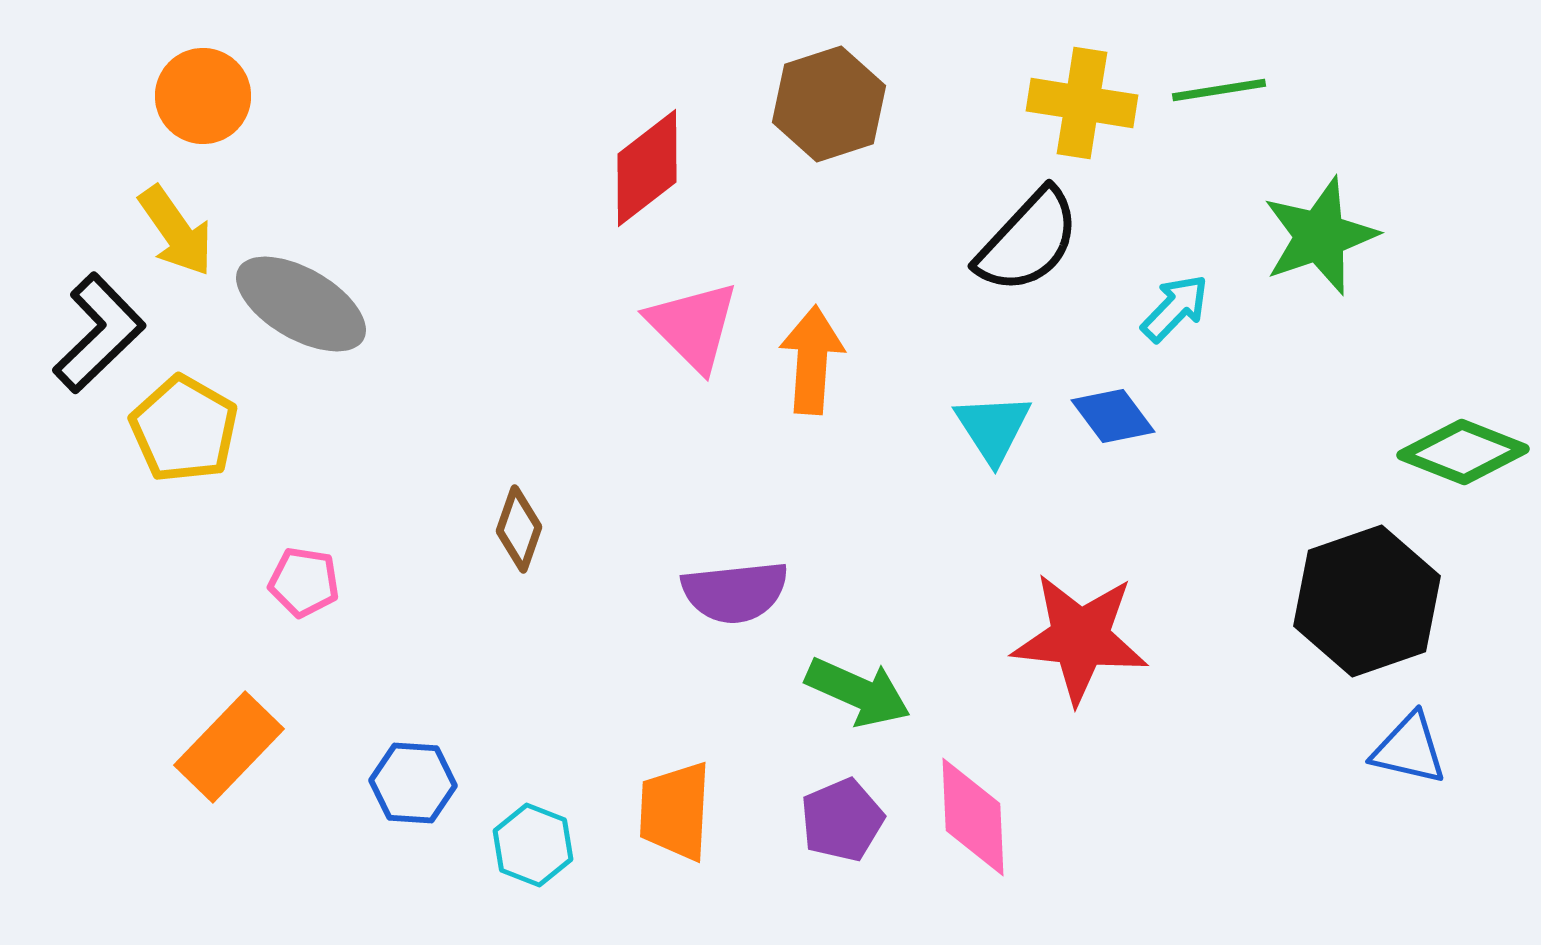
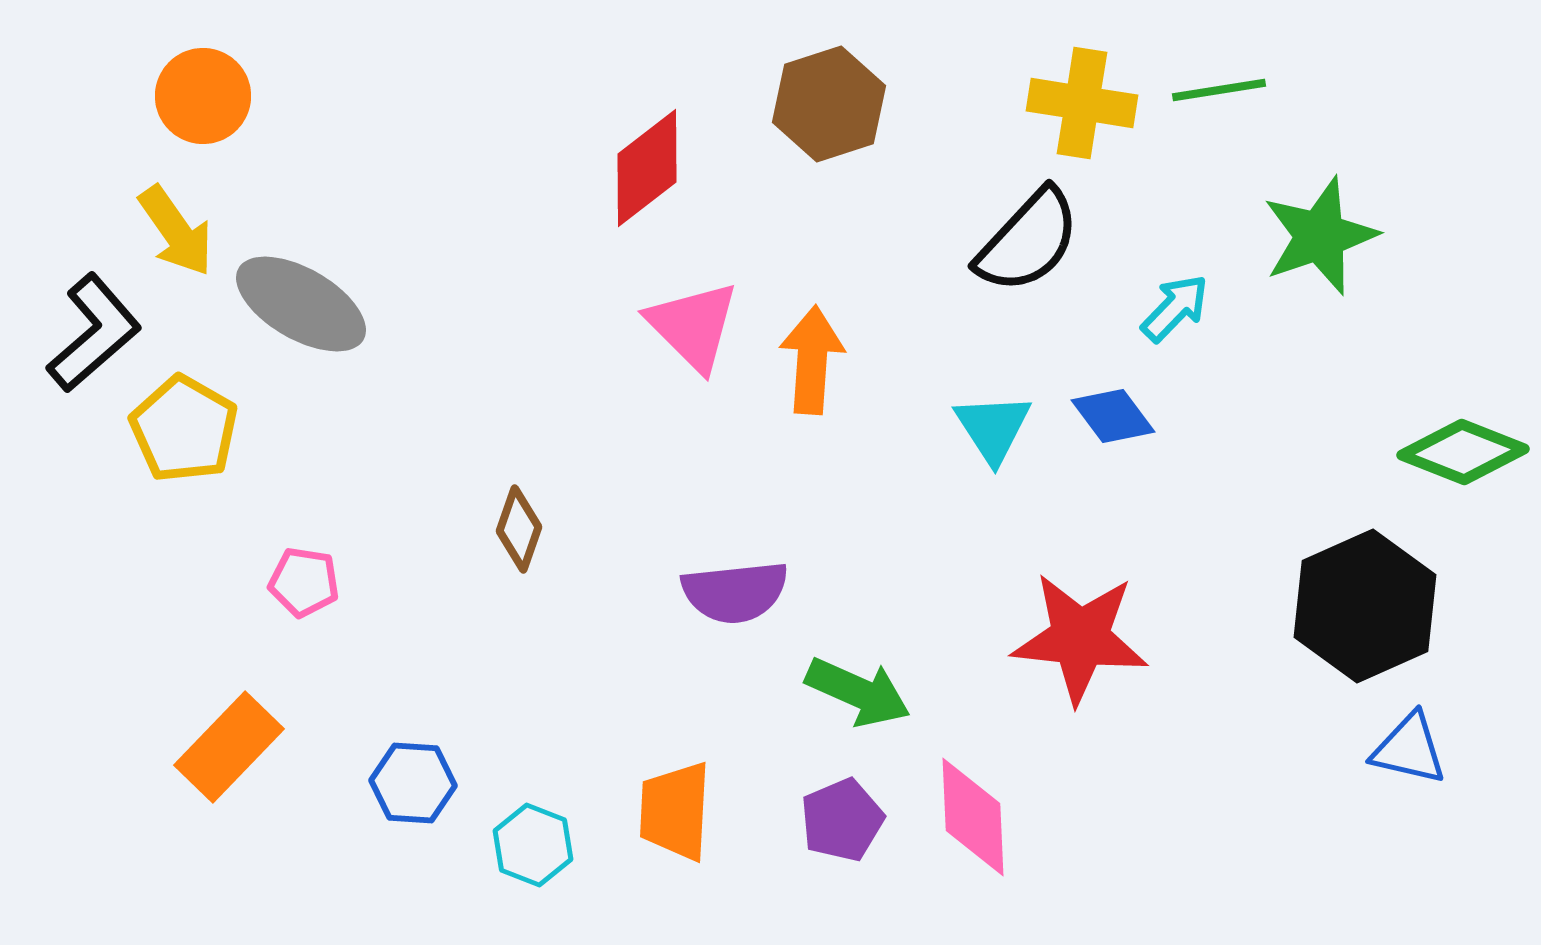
black L-shape: moved 5 px left; rotated 3 degrees clockwise
black hexagon: moved 2 px left, 5 px down; rotated 5 degrees counterclockwise
